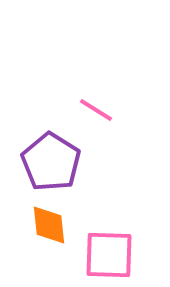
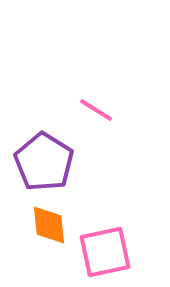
purple pentagon: moved 7 px left
pink square: moved 4 px left, 3 px up; rotated 14 degrees counterclockwise
